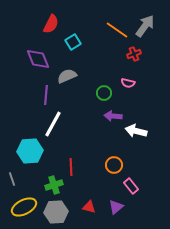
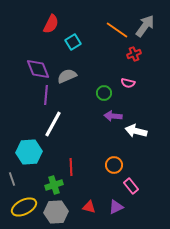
purple diamond: moved 10 px down
cyan hexagon: moved 1 px left, 1 px down
purple triangle: rotated 14 degrees clockwise
